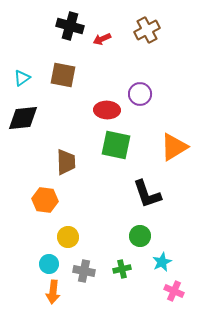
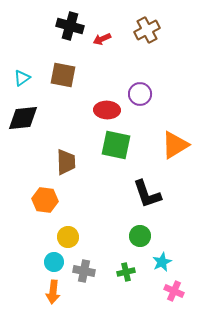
orange triangle: moved 1 px right, 2 px up
cyan circle: moved 5 px right, 2 px up
green cross: moved 4 px right, 3 px down
